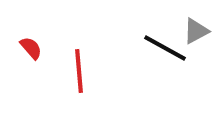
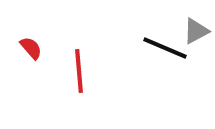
black line: rotated 6 degrees counterclockwise
